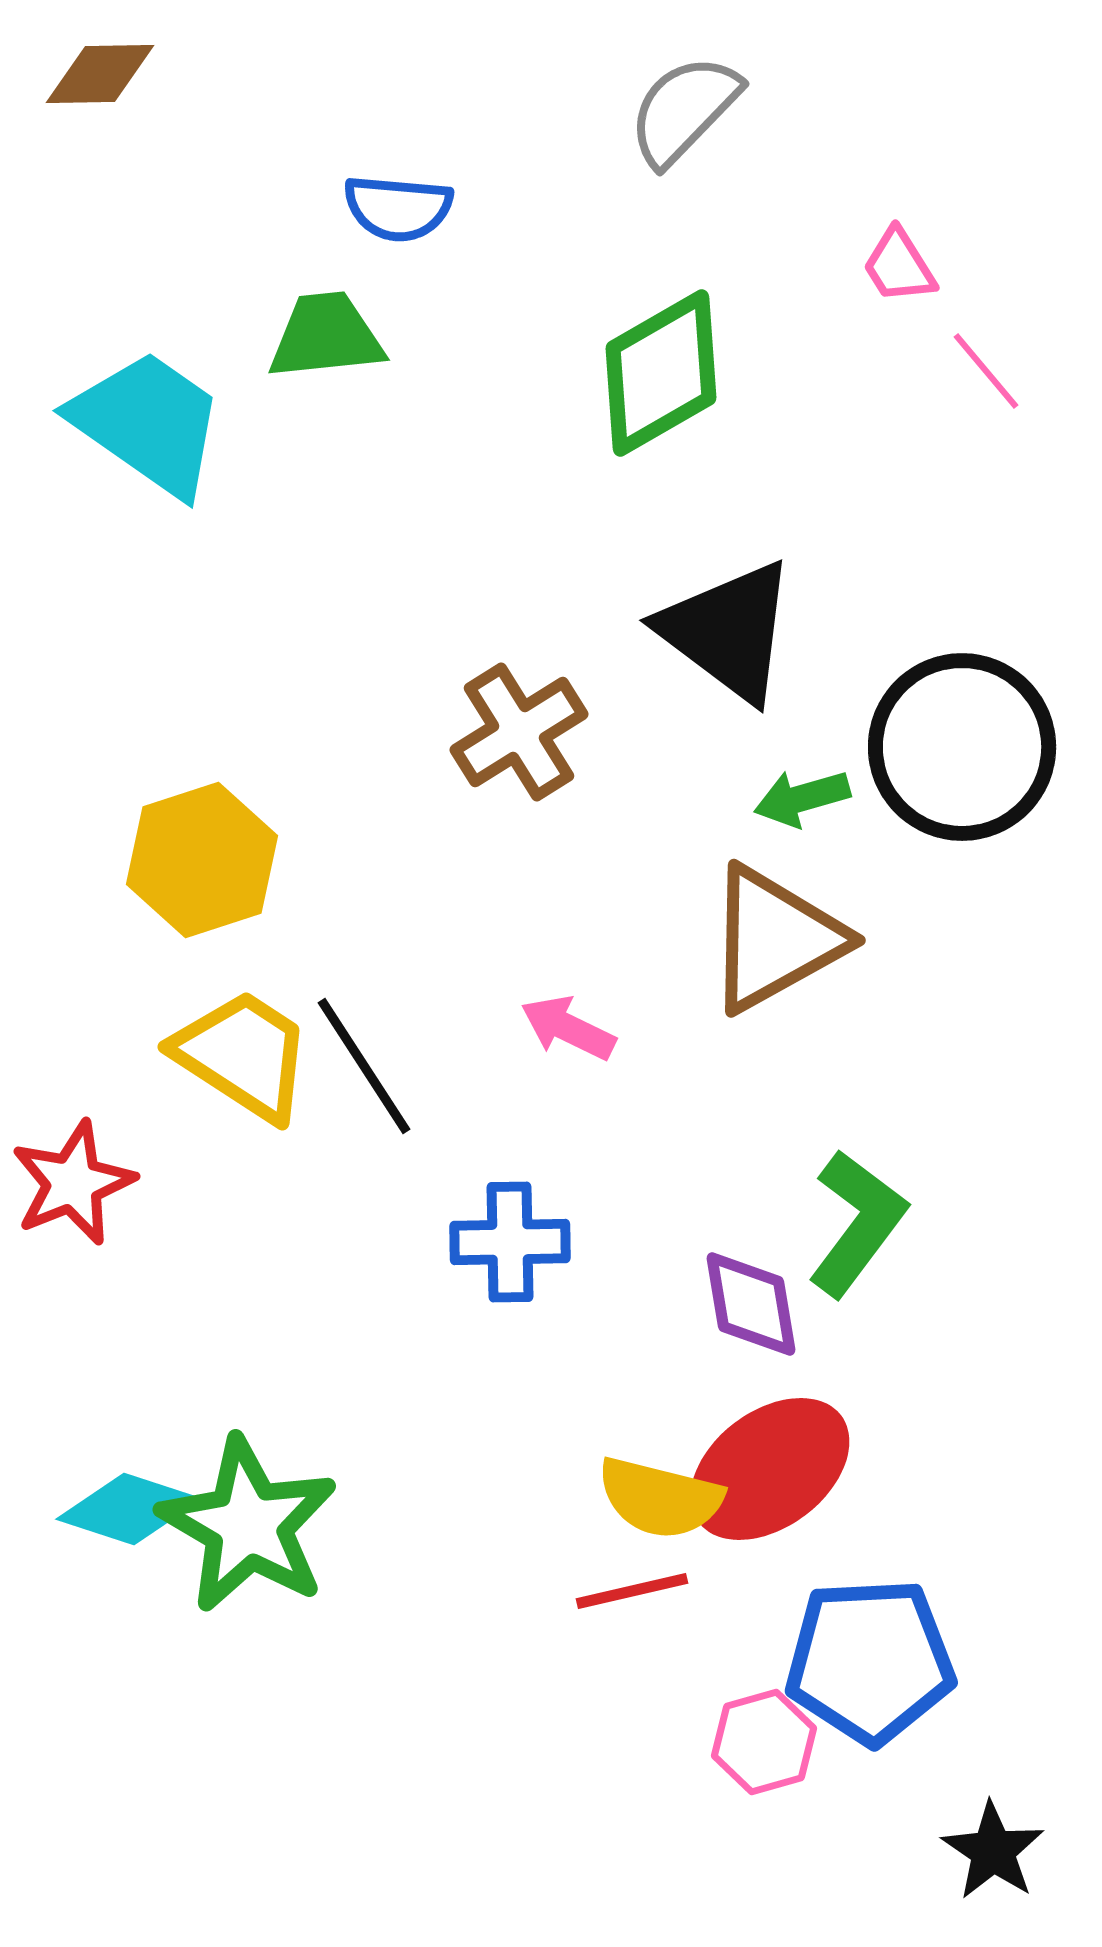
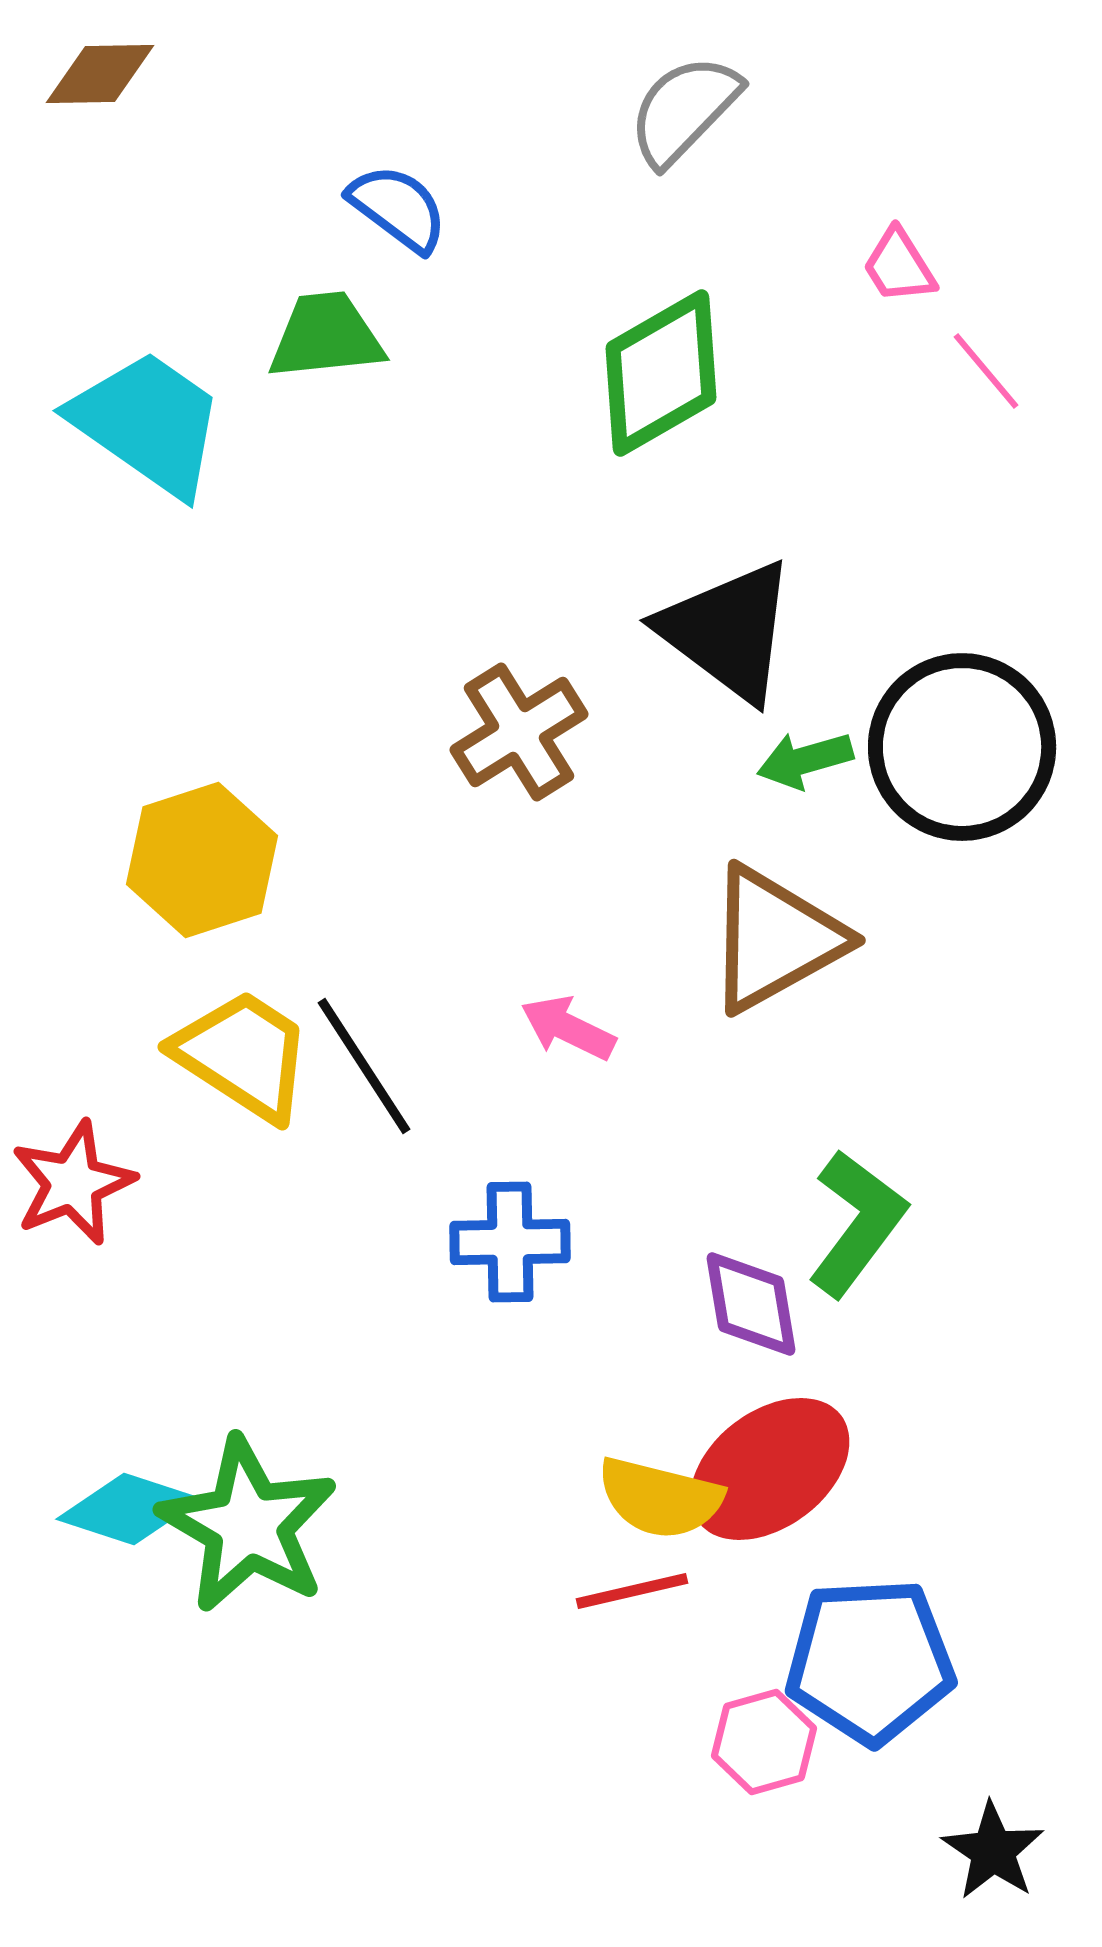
blue semicircle: rotated 148 degrees counterclockwise
green arrow: moved 3 px right, 38 px up
